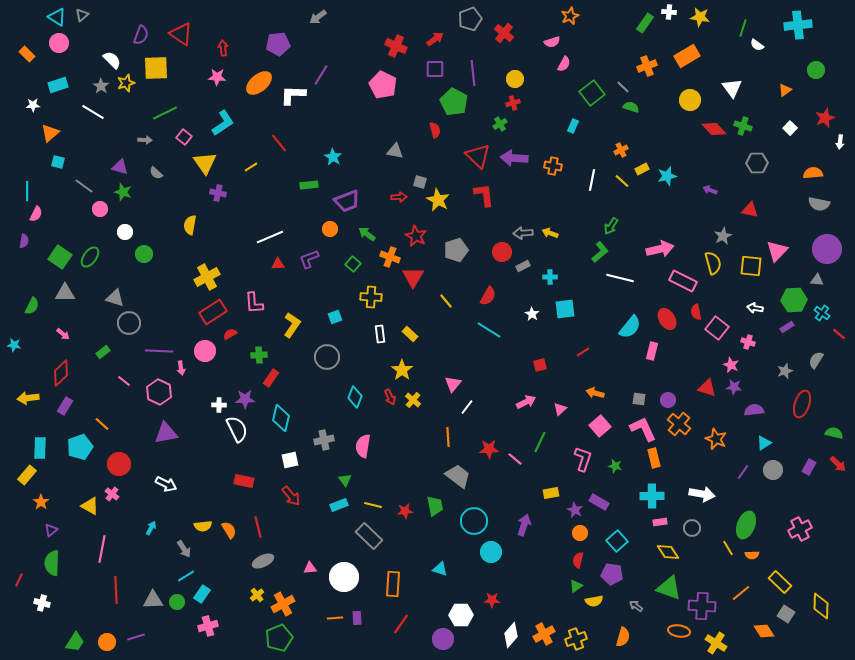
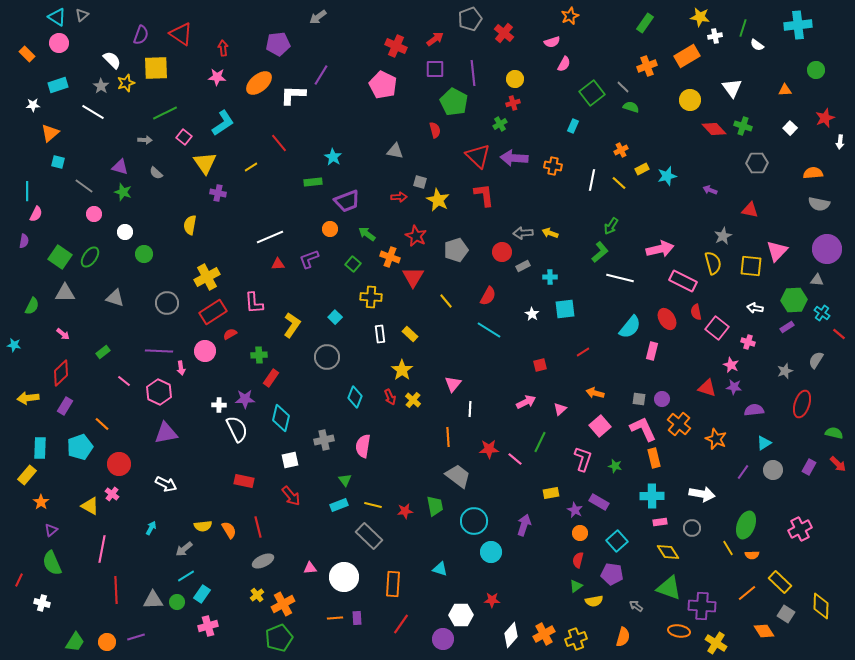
white cross at (669, 12): moved 46 px right, 24 px down; rotated 16 degrees counterclockwise
orange triangle at (785, 90): rotated 32 degrees clockwise
yellow line at (622, 181): moved 3 px left, 2 px down
green rectangle at (309, 185): moved 4 px right, 3 px up
pink circle at (100, 209): moved 6 px left, 5 px down
cyan square at (335, 317): rotated 24 degrees counterclockwise
gray circle at (129, 323): moved 38 px right, 20 px up
purple circle at (668, 400): moved 6 px left, 1 px up
white line at (467, 407): moved 3 px right, 2 px down; rotated 35 degrees counterclockwise
gray arrow at (184, 549): rotated 84 degrees clockwise
green semicircle at (52, 563): rotated 25 degrees counterclockwise
orange line at (741, 593): moved 6 px right
